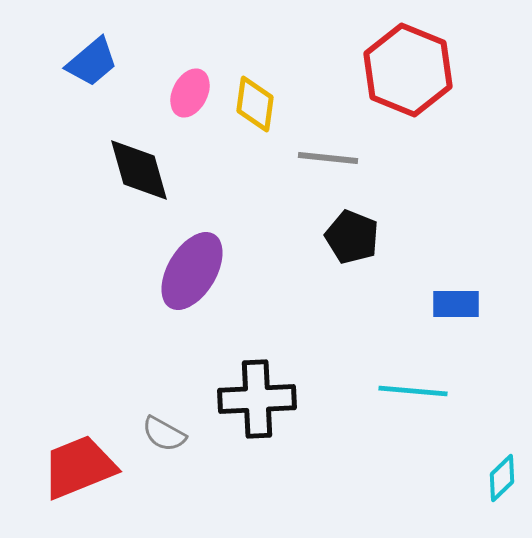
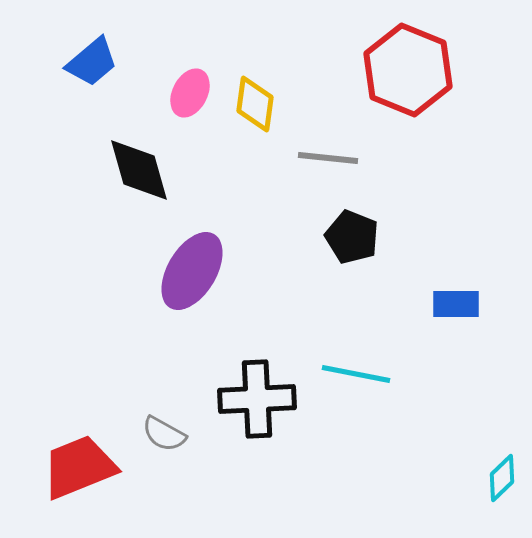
cyan line: moved 57 px left, 17 px up; rotated 6 degrees clockwise
